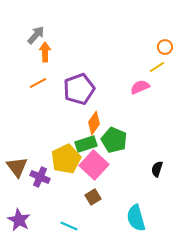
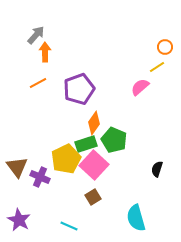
pink semicircle: rotated 18 degrees counterclockwise
